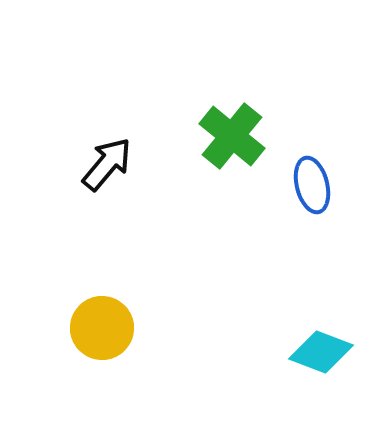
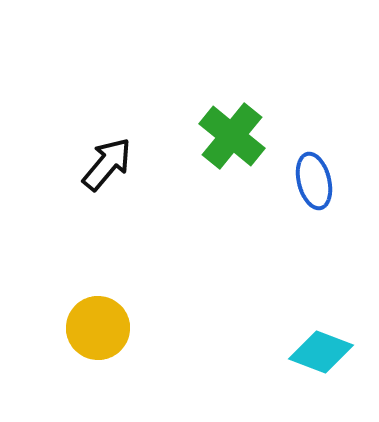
blue ellipse: moved 2 px right, 4 px up
yellow circle: moved 4 px left
